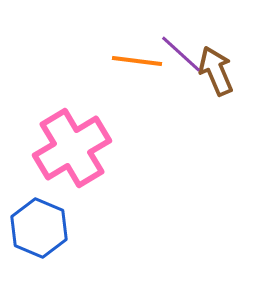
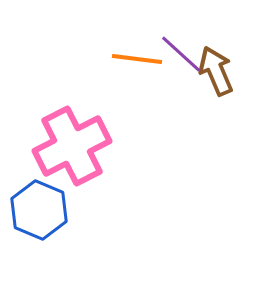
orange line: moved 2 px up
pink cross: moved 2 px up; rotated 4 degrees clockwise
blue hexagon: moved 18 px up
